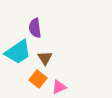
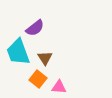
purple semicircle: rotated 120 degrees counterclockwise
cyan trapezoid: rotated 104 degrees clockwise
pink triangle: rotated 28 degrees clockwise
